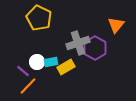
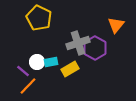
yellow rectangle: moved 4 px right, 2 px down
